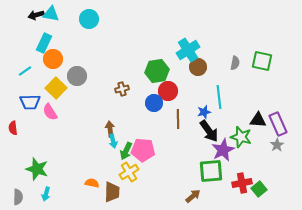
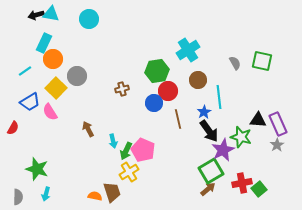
gray semicircle at (235, 63): rotated 40 degrees counterclockwise
brown circle at (198, 67): moved 13 px down
blue trapezoid at (30, 102): rotated 30 degrees counterclockwise
blue star at (204, 112): rotated 16 degrees counterclockwise
brown line at (178, 119): rotated 12 degrees counterclockwise
red semicircle at (13, 128): rotated 144 degrees counterclockwise
brown arrow at (110, 129): moved 22 px left; rotated 21 degrees counterclockwise
pink pentagon at (143, 150): rotated 20 degrees clockwise
green square at (211, 171): rotated 25 degrees counterclockwise
orange semicircle at (92, 183): moved 3 px right, 13 px down
brown trapezoid at (112, 192): rotated 20 degrees counterclockwise
brown arrow at (193, 196): moved 15 px right, 7 px up
